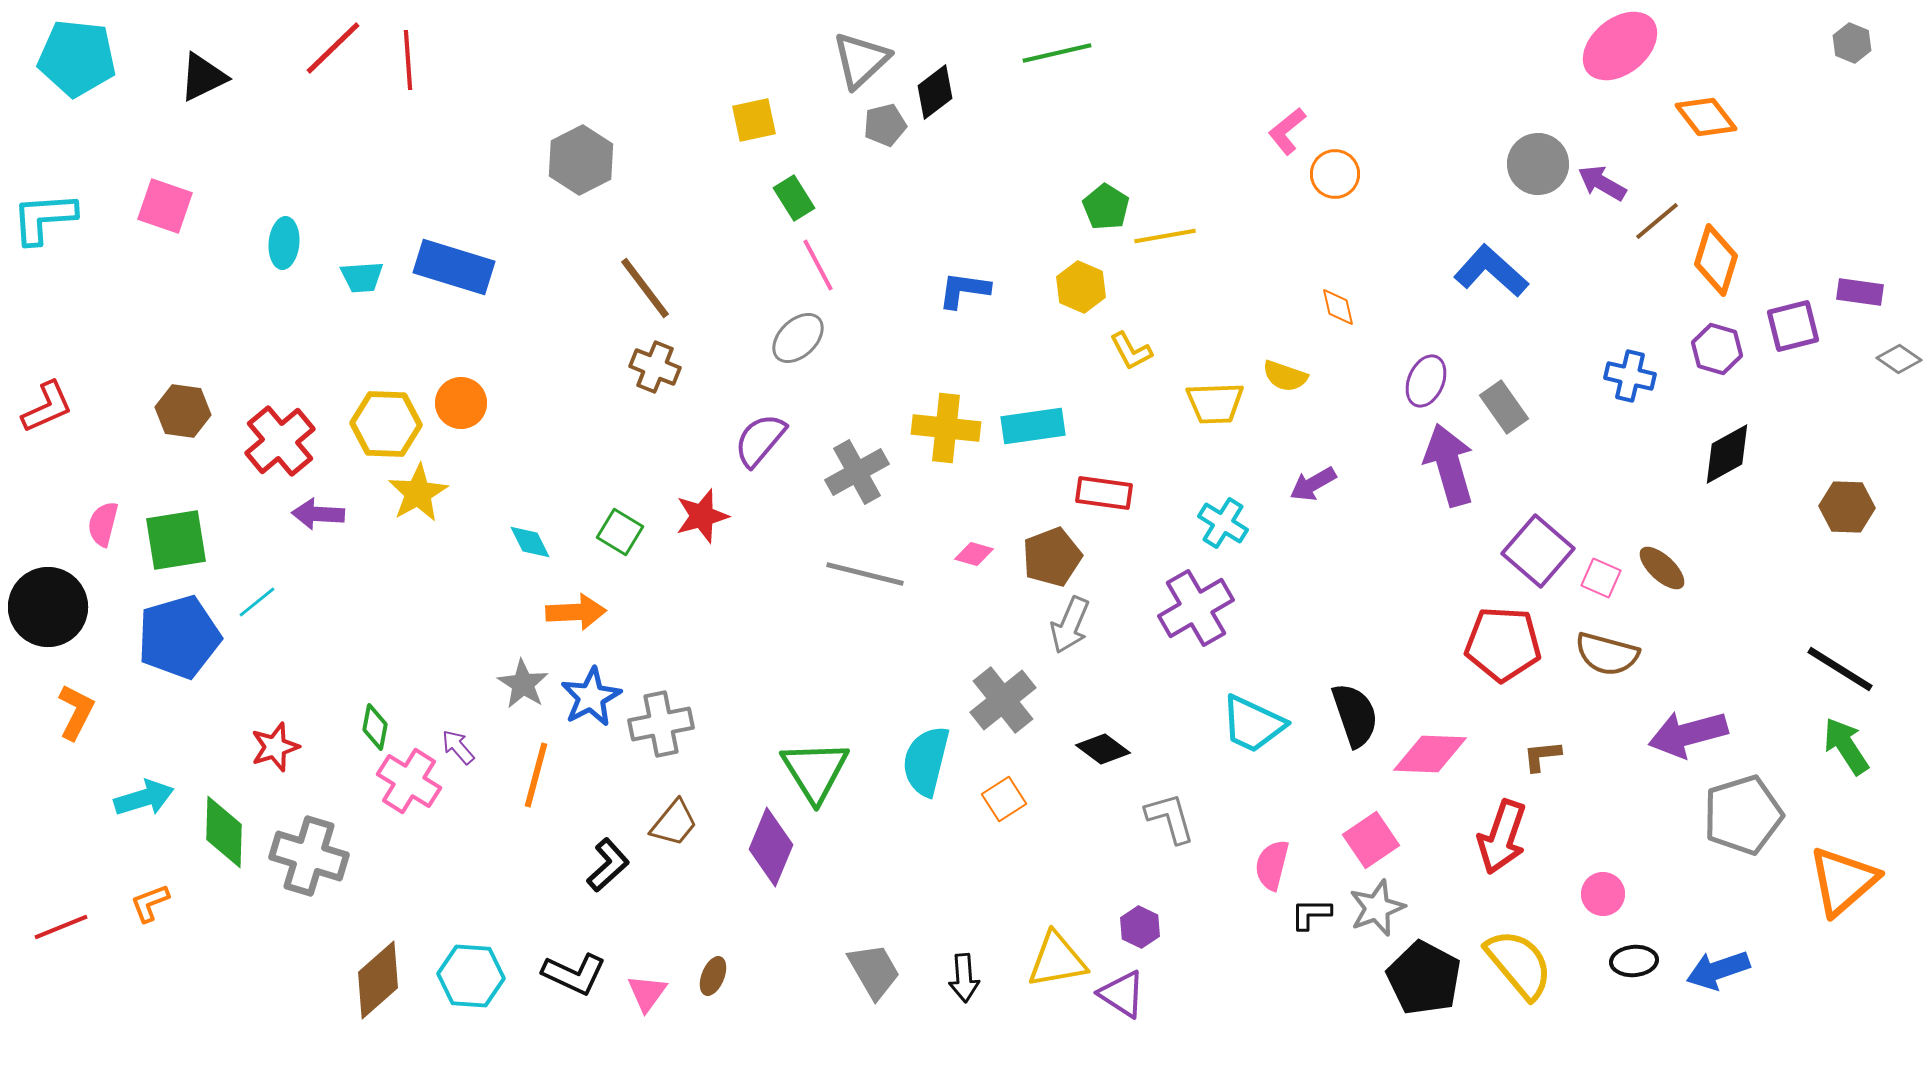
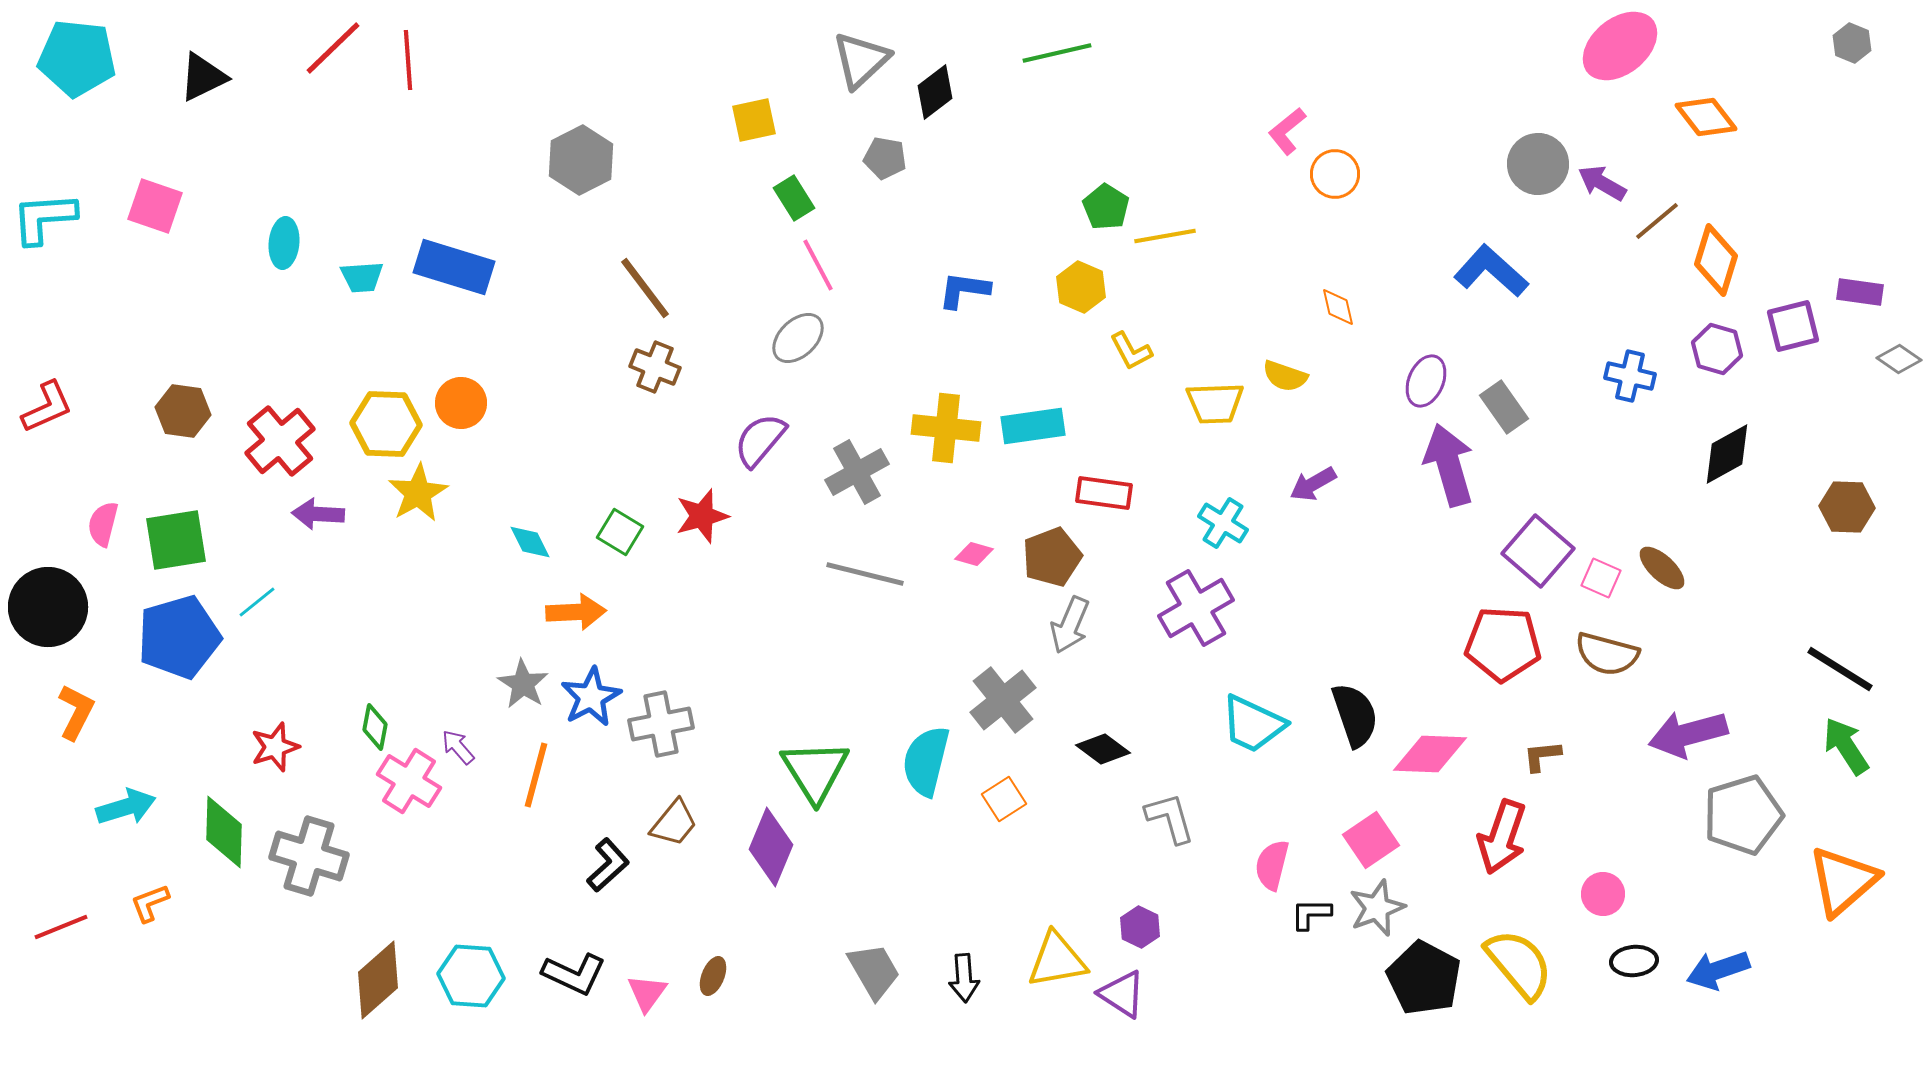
gray pentagon at (885, 125): moved 33 px down; rotated 24 degrees clockwise
pink square at (165, 206): moved 10 px left
cyan arrow at (144, 798): moved 18 px left, 9 px down
